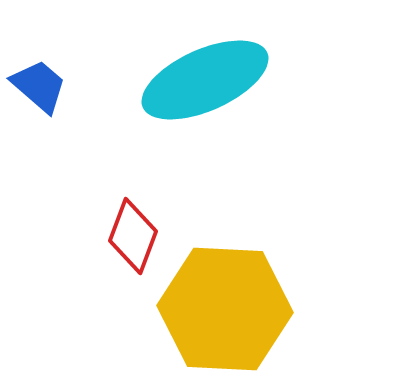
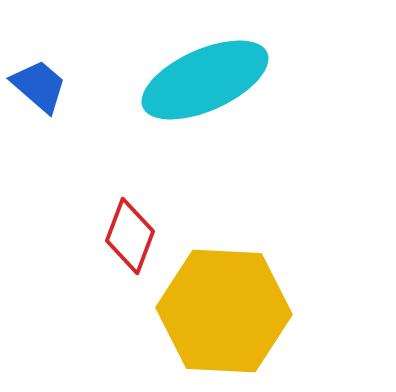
red diamond: moved 3 px left
yellow hexagon: moved 1 px left, 2 px down
